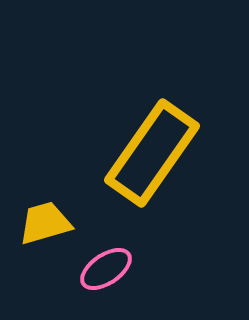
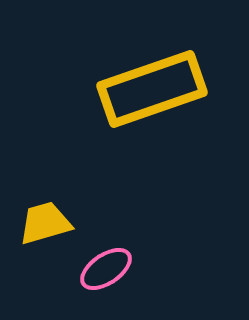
yellow rectangle: moved 64 px up; rotated 36 degrees clockwise
